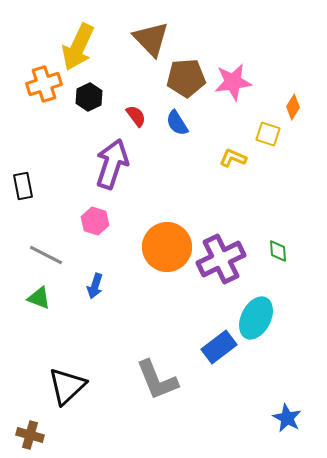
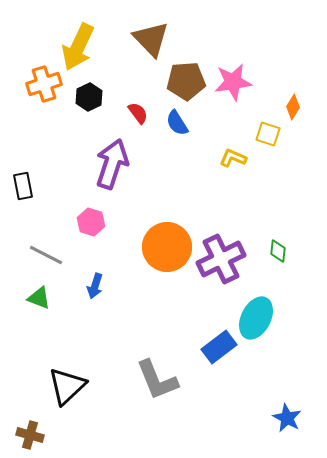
brown pentagon: moved 3 px down
red semicircle: moved 2 px right, 3 px up
pink hexagon: moved 4 px left, 1 px down
green diamond: rotated 10 degrees clockwise
